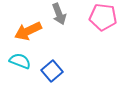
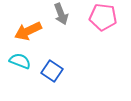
gray arrow: moved 2 px right
blue square: rotated 15 degrees counterclockwise
